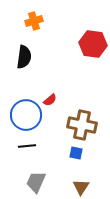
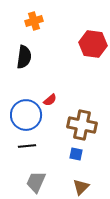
blue square: moved 1 px down
brown triangle: rotated 12 degrees clockwise
